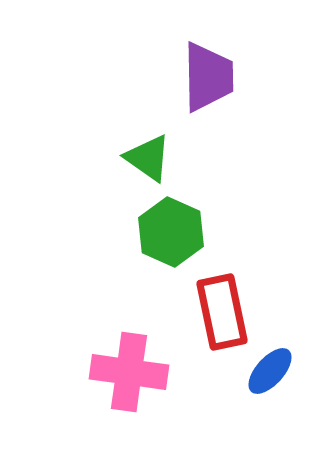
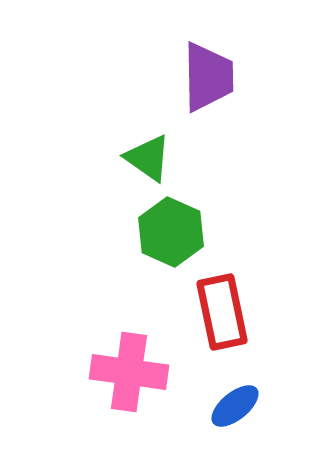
blue ellipse: moved 35 px left, 35 px down; rotated 9 degrees clockwise
